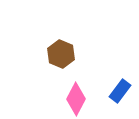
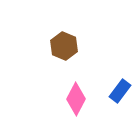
brown hexagon: moved 3 px right, 8 px up
